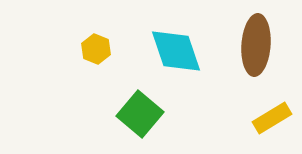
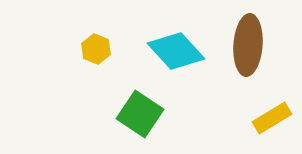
brown ellipse: moved 8 px left
cyan diamond: rotated 24 degrees counterclockwise
green square: rotated 6 degrees counterclockwise
